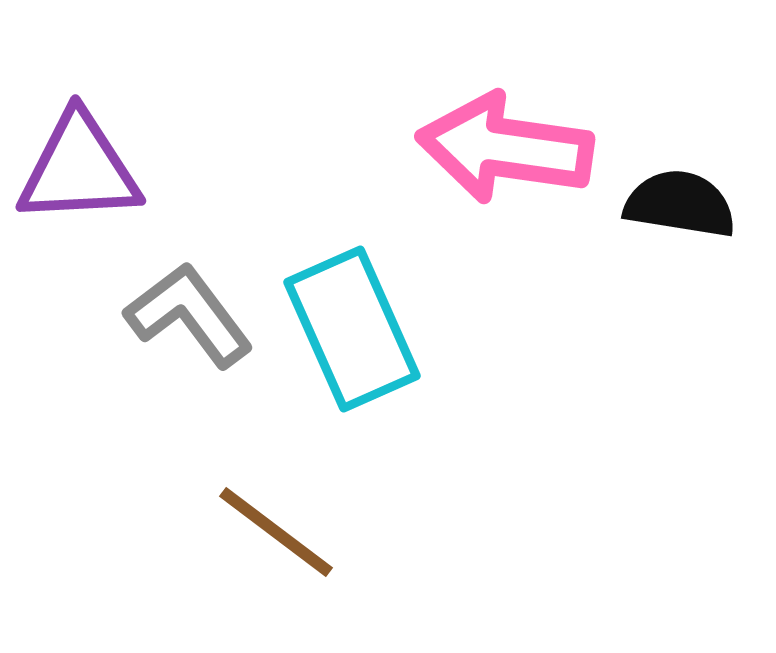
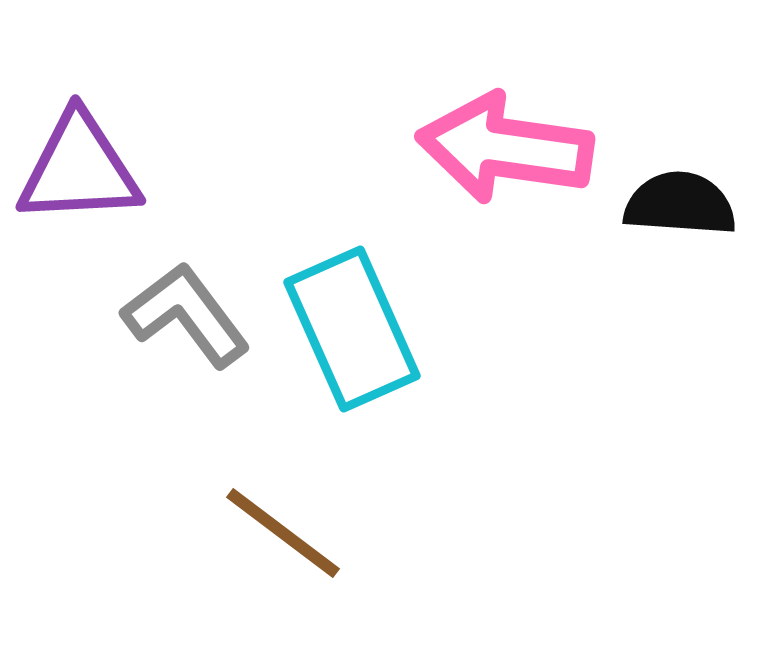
black semicircle: rotated 5 degrees counterclockwise
gray L-shape: moved 3 px left
brown line: moved 7 px right, 1 px down
